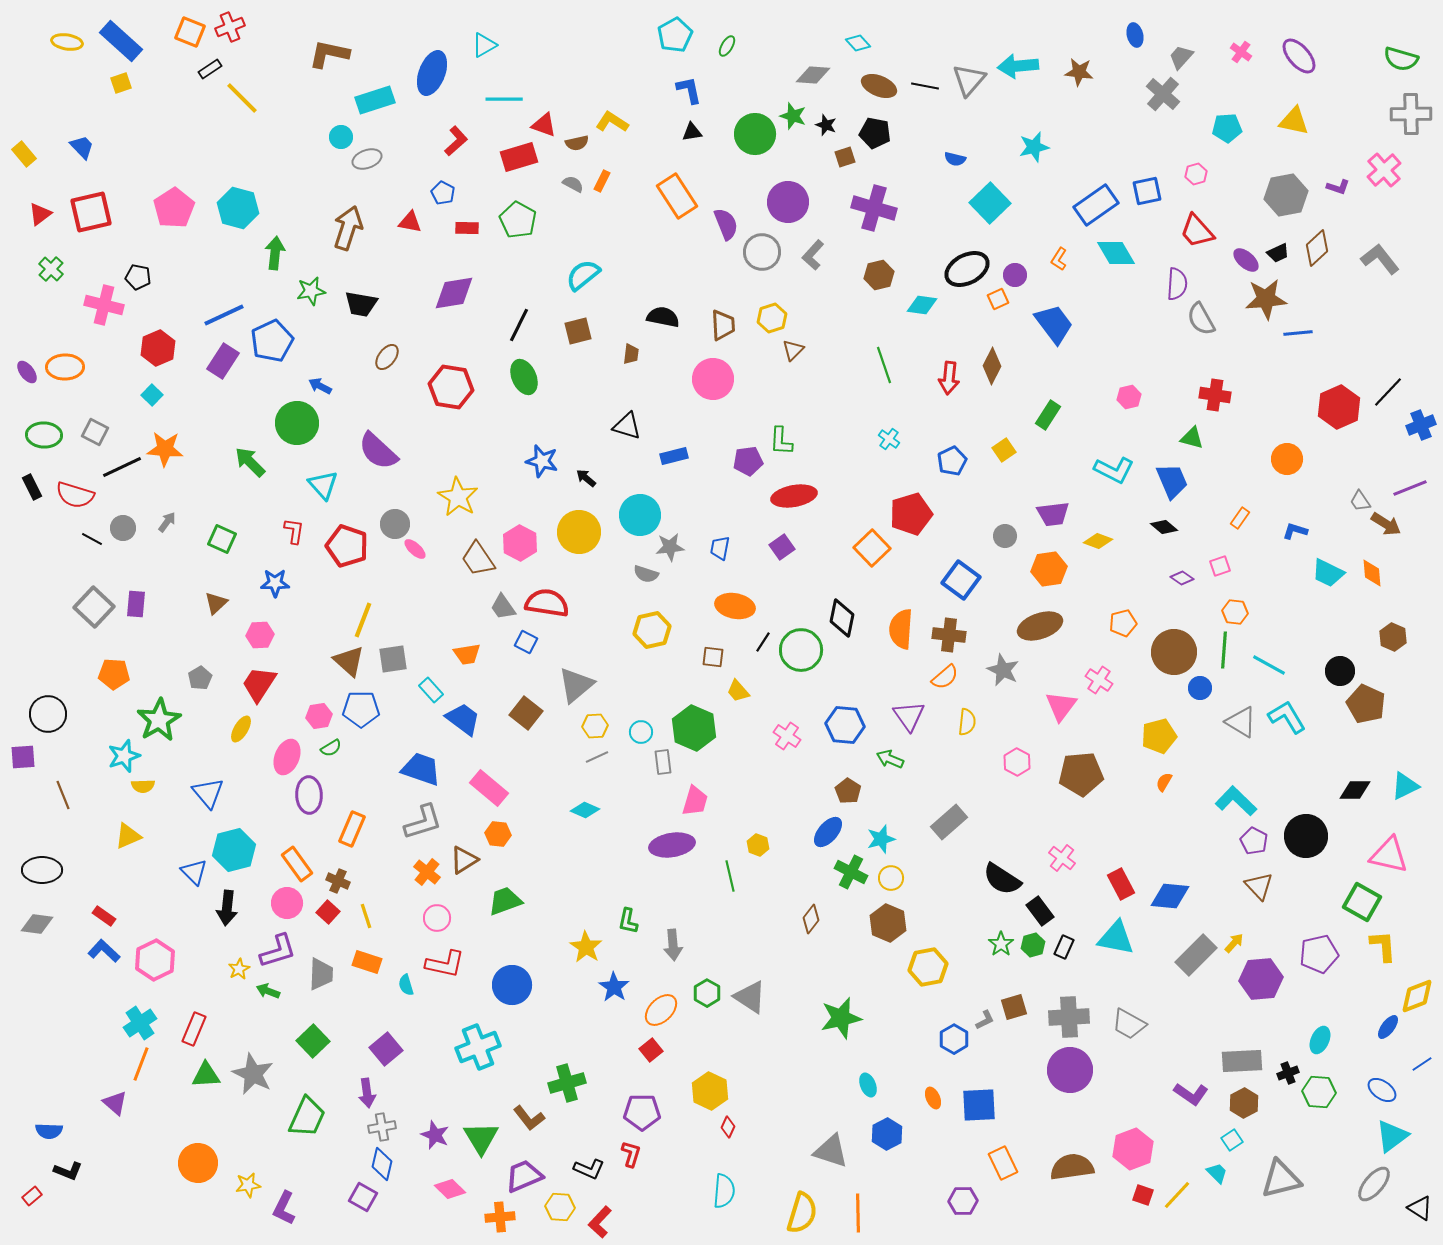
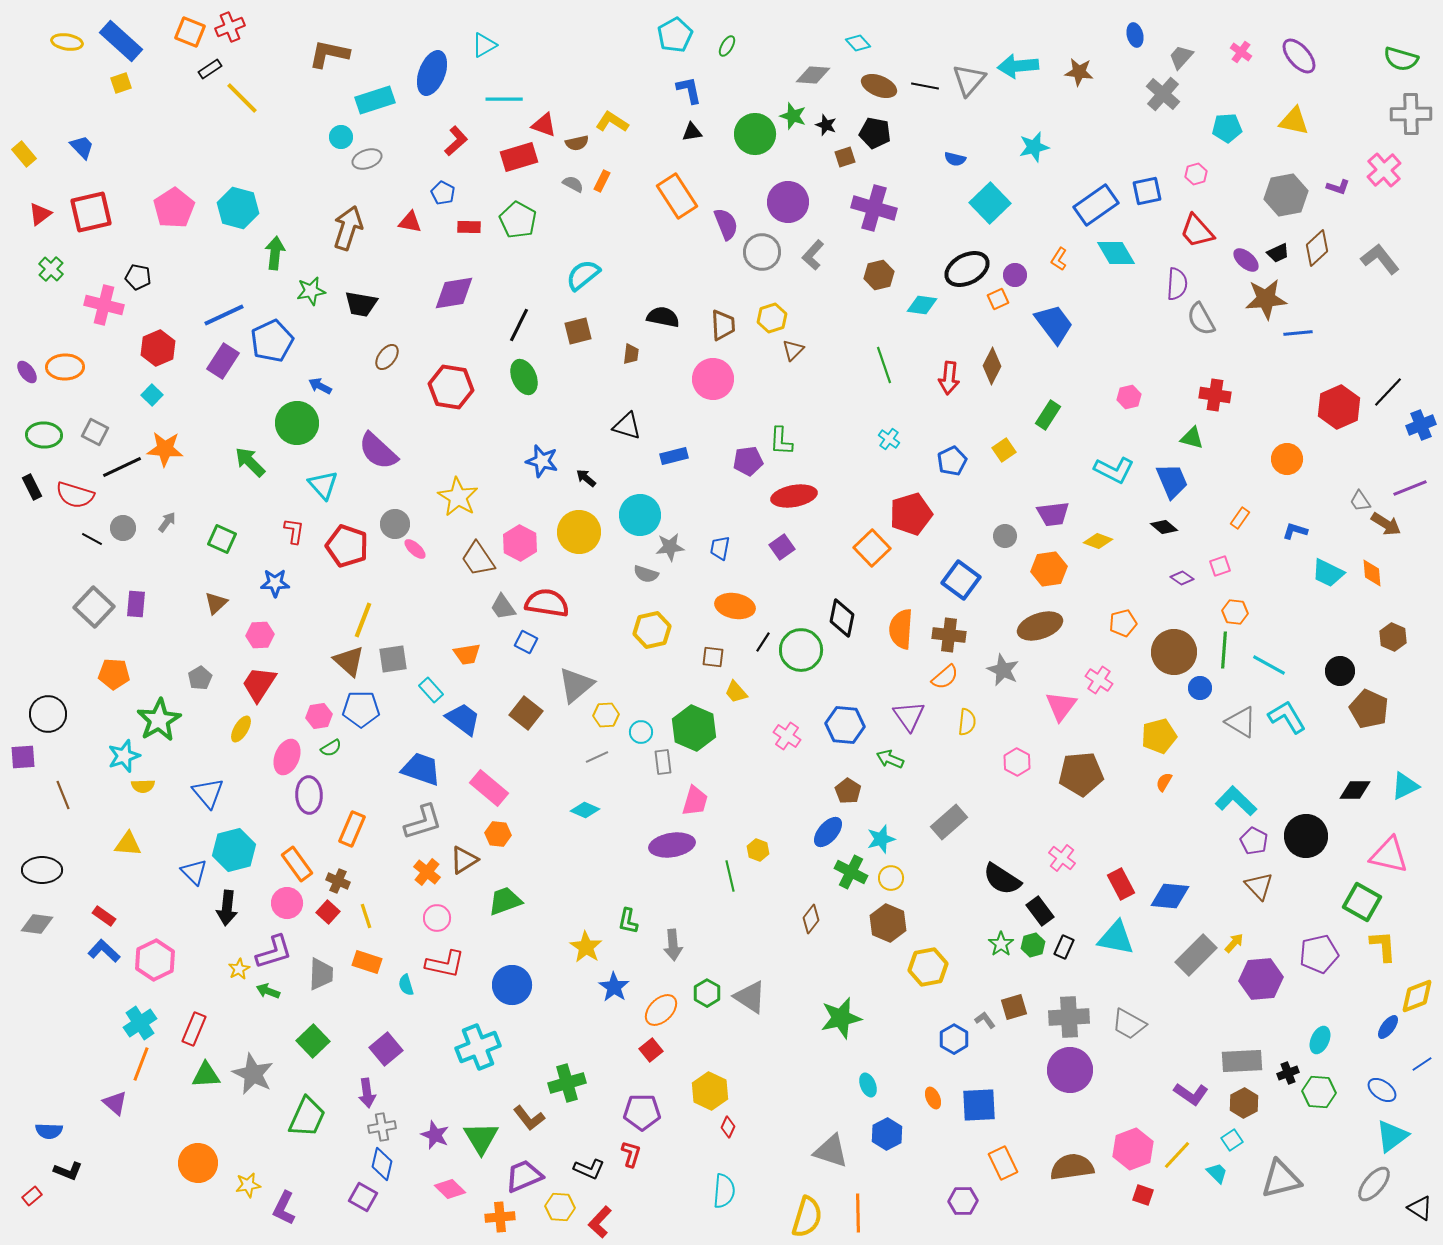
red rectangle at (467, 228): moved 2 px right, 1 px up
yellow trapezoid at (738, 691): moved 2 px left, 1 px down
brown pentagon at (1366, 704): moved 3 px right, 5 px down
yellow hexagon at (595, 726): moved 11 px right, 11 px up
yellow triangle at (128, 836): moved 8 px down; rotated 28 degrees clockwise
yellow hexagon at (758, 845): moved 5 px down
purple L-shape at (278, 951): moved 4 px left, 1 px down
gray L-shape at (985, 1020): rotated 100 degrees counterclockwise
yellow line at (1177, 1195): moved 40 px up
yellow semicircle at (802, 1213): moved 5 px right, 4 px down
